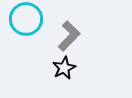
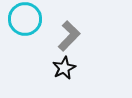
cyan circle: moved 1 px left
